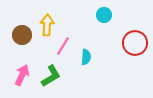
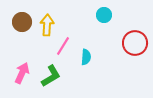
brown circle: moved 13 px up
pink arrow: moved 2 px up
